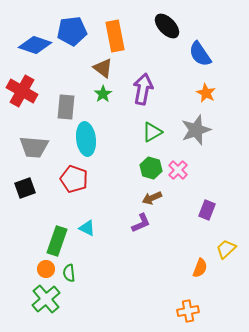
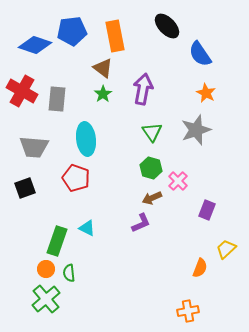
gray rectangle: moved 9 px left, 8 px up
green triangle: rotated 35 degrees counterclockwise
pink cross: moved 11 px down
red pentagon: moved 2 px right, 1 px up
